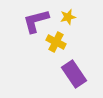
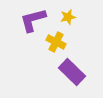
purple L-shape: moved 3 px left, 1 px up
purple rectangle: moved 2 px left, 2 px up; rotated 12 degrees counterclockwise
